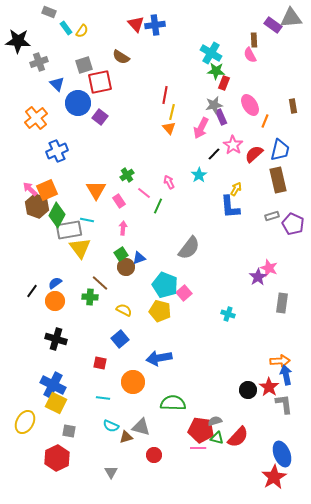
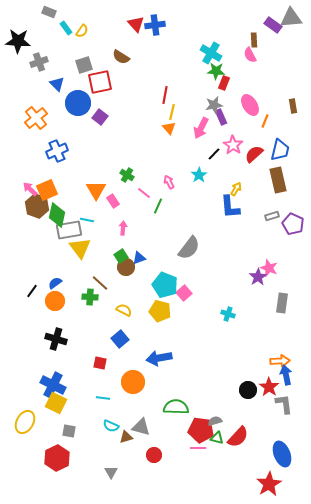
green cross at (127, 175): rotated 24 degrees counterclockwise
pink rectangle at (119, 201): moved 6 px left
green diamond at (57, 215): rotated 15 degrees counterclockwise
green square at (121, 254): moved 2 px down
green semicircle at (173, 403): moved 3 px right, 4 px down
red star at (274, 477): moved 5 px left, 7 px down
